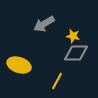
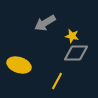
gray arrow: moved 1 px right, 1 px up
yellow star: moved 1 px left
